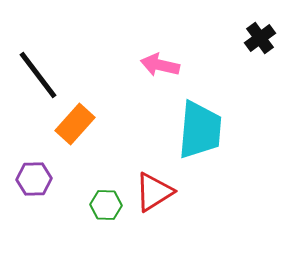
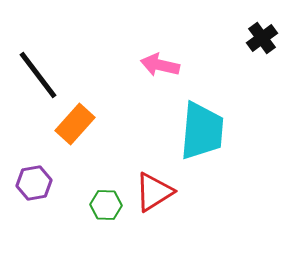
black cross: moved 2 px right
cyan trapezoid: moved 2 px right, 1 px down
purple hexagon: moved 4 px down; rotated 8 degrees counterclockwise
